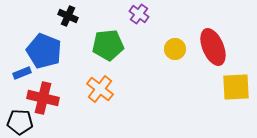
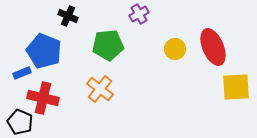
purple cross: rotated 24 degrees clockwise
black pentagon: rotated 20 degrees clockwise
